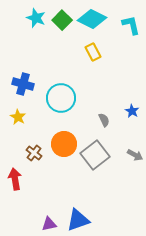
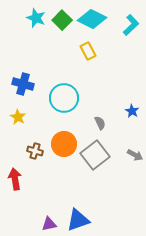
cyan L-shape: rotated 60 degrees clockwise
yellow rectangle: moved 5 px left, 1 px up
cyan circle: moved 3 px right
gray semicircle: moved 4 px left, 3 px down
brown cross: moved 1 px right, 2 px up; rotated 21 degrees counterclockwise
